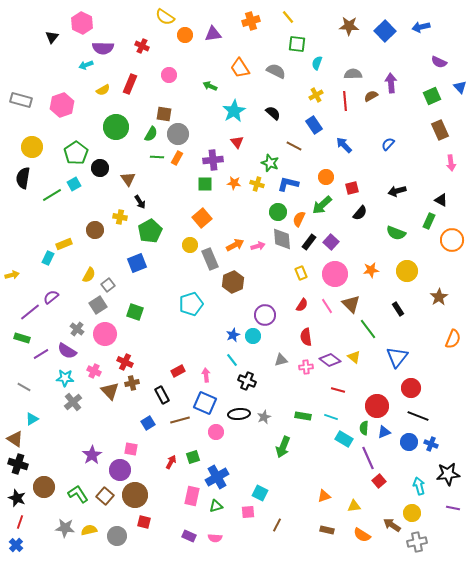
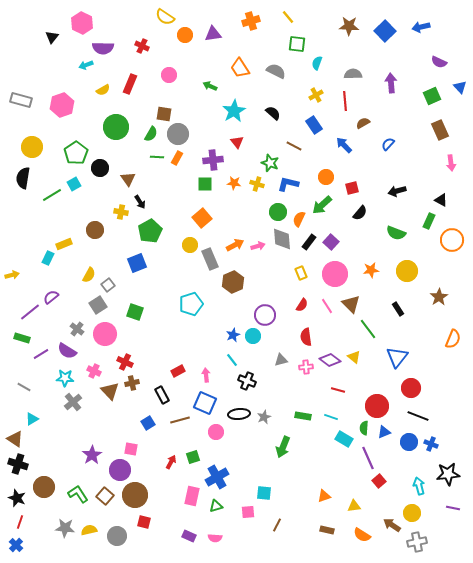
brown semicircle at (371, 96): moved 8 px left, 27 px down
yellow cross at (120, 217): moved 1 px right, 5 px up
cyan square at (260, 493): moved 4 px right; rotated 21 degrees counterclockwise
